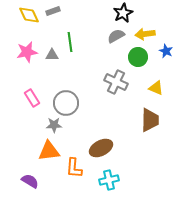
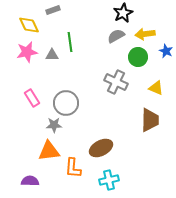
gray rectangle: moved 1 px up
yellow diamond: moved 10 px down
orange L-shape: moved 1 px left
purple semicircle: rotated 30 degrees counterclockwise
